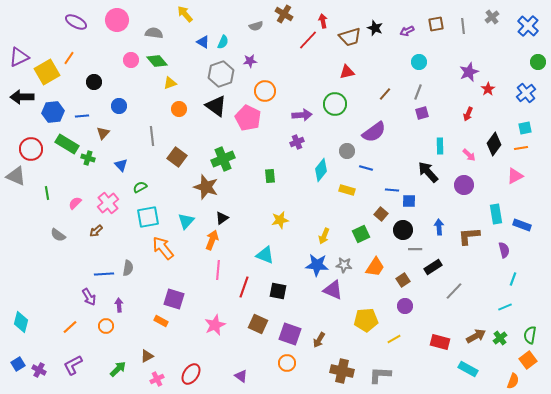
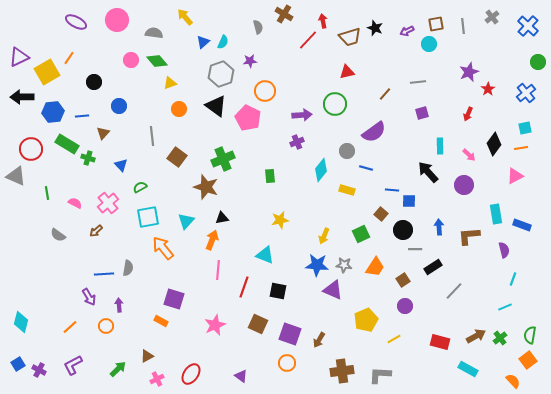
yellow arrow at (185, 14): moved 3 px down
gray semicircle at (256, 26): moved 2 px right, 1 px down; rotated 88 degrees counterclockwise
blue triangle at (203, 42): rotated 48 degrees clockwise
cyan circle at (419, 62): moved 10 px right, 18 px up
gray line at (418, 92): moved 10 px up; rotated 63 degrees clockwise
pink semicircle at (75, 203): rotated 72 degrees clockwise
black triangle at (222, 218): rotated 24 degrees clockwise
yellow pentagon at (366, 320): rotated 20 degrees counterclockwise
brown cross at (342, 371): rotated 20 degrees counterclockwise
orange semicircle at (513, 381): rotated 63 degrees counterclockwise
